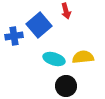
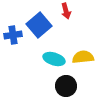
blue cross: moved 1 px left, 1 px up
